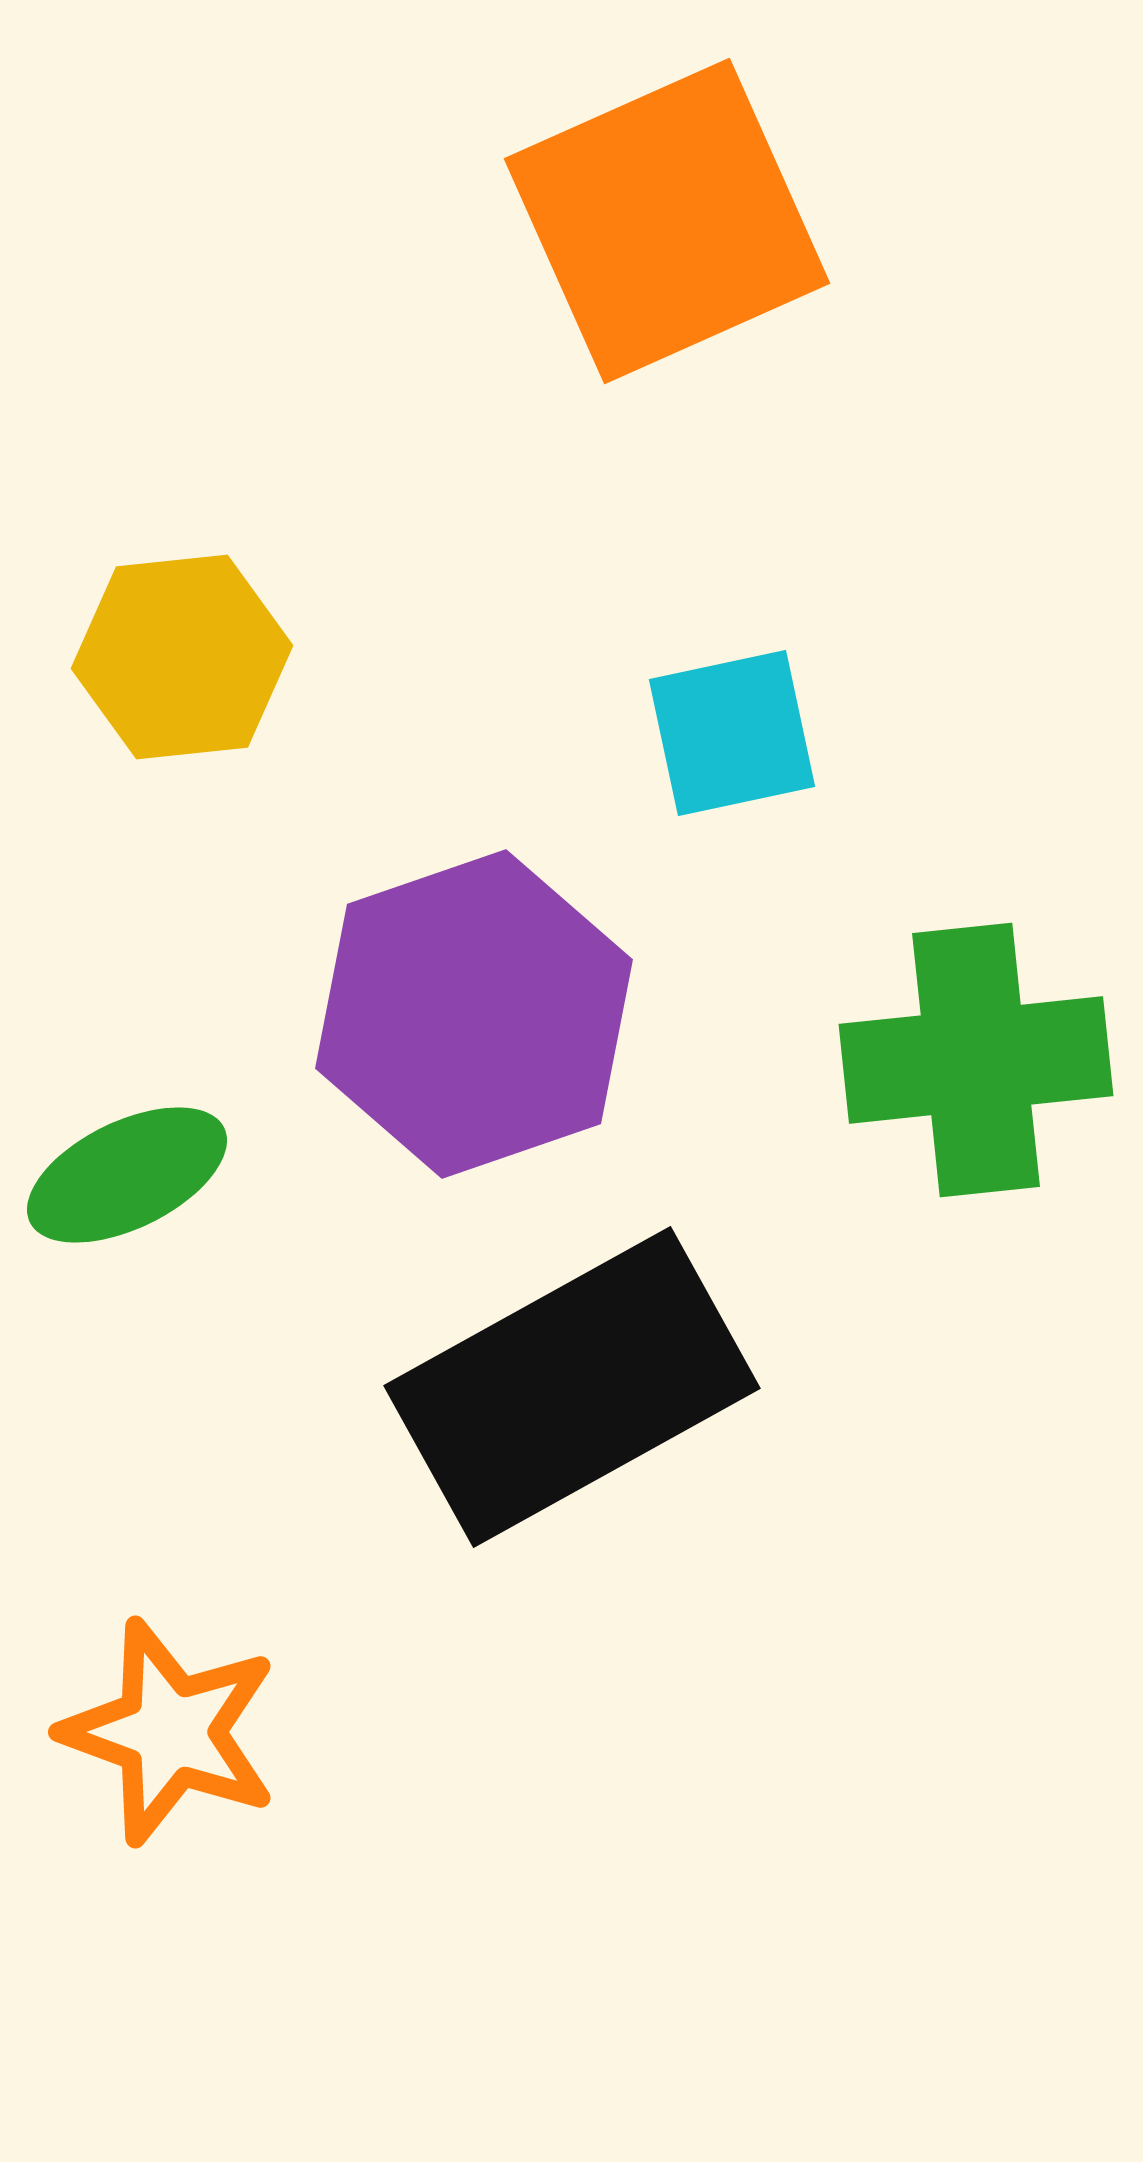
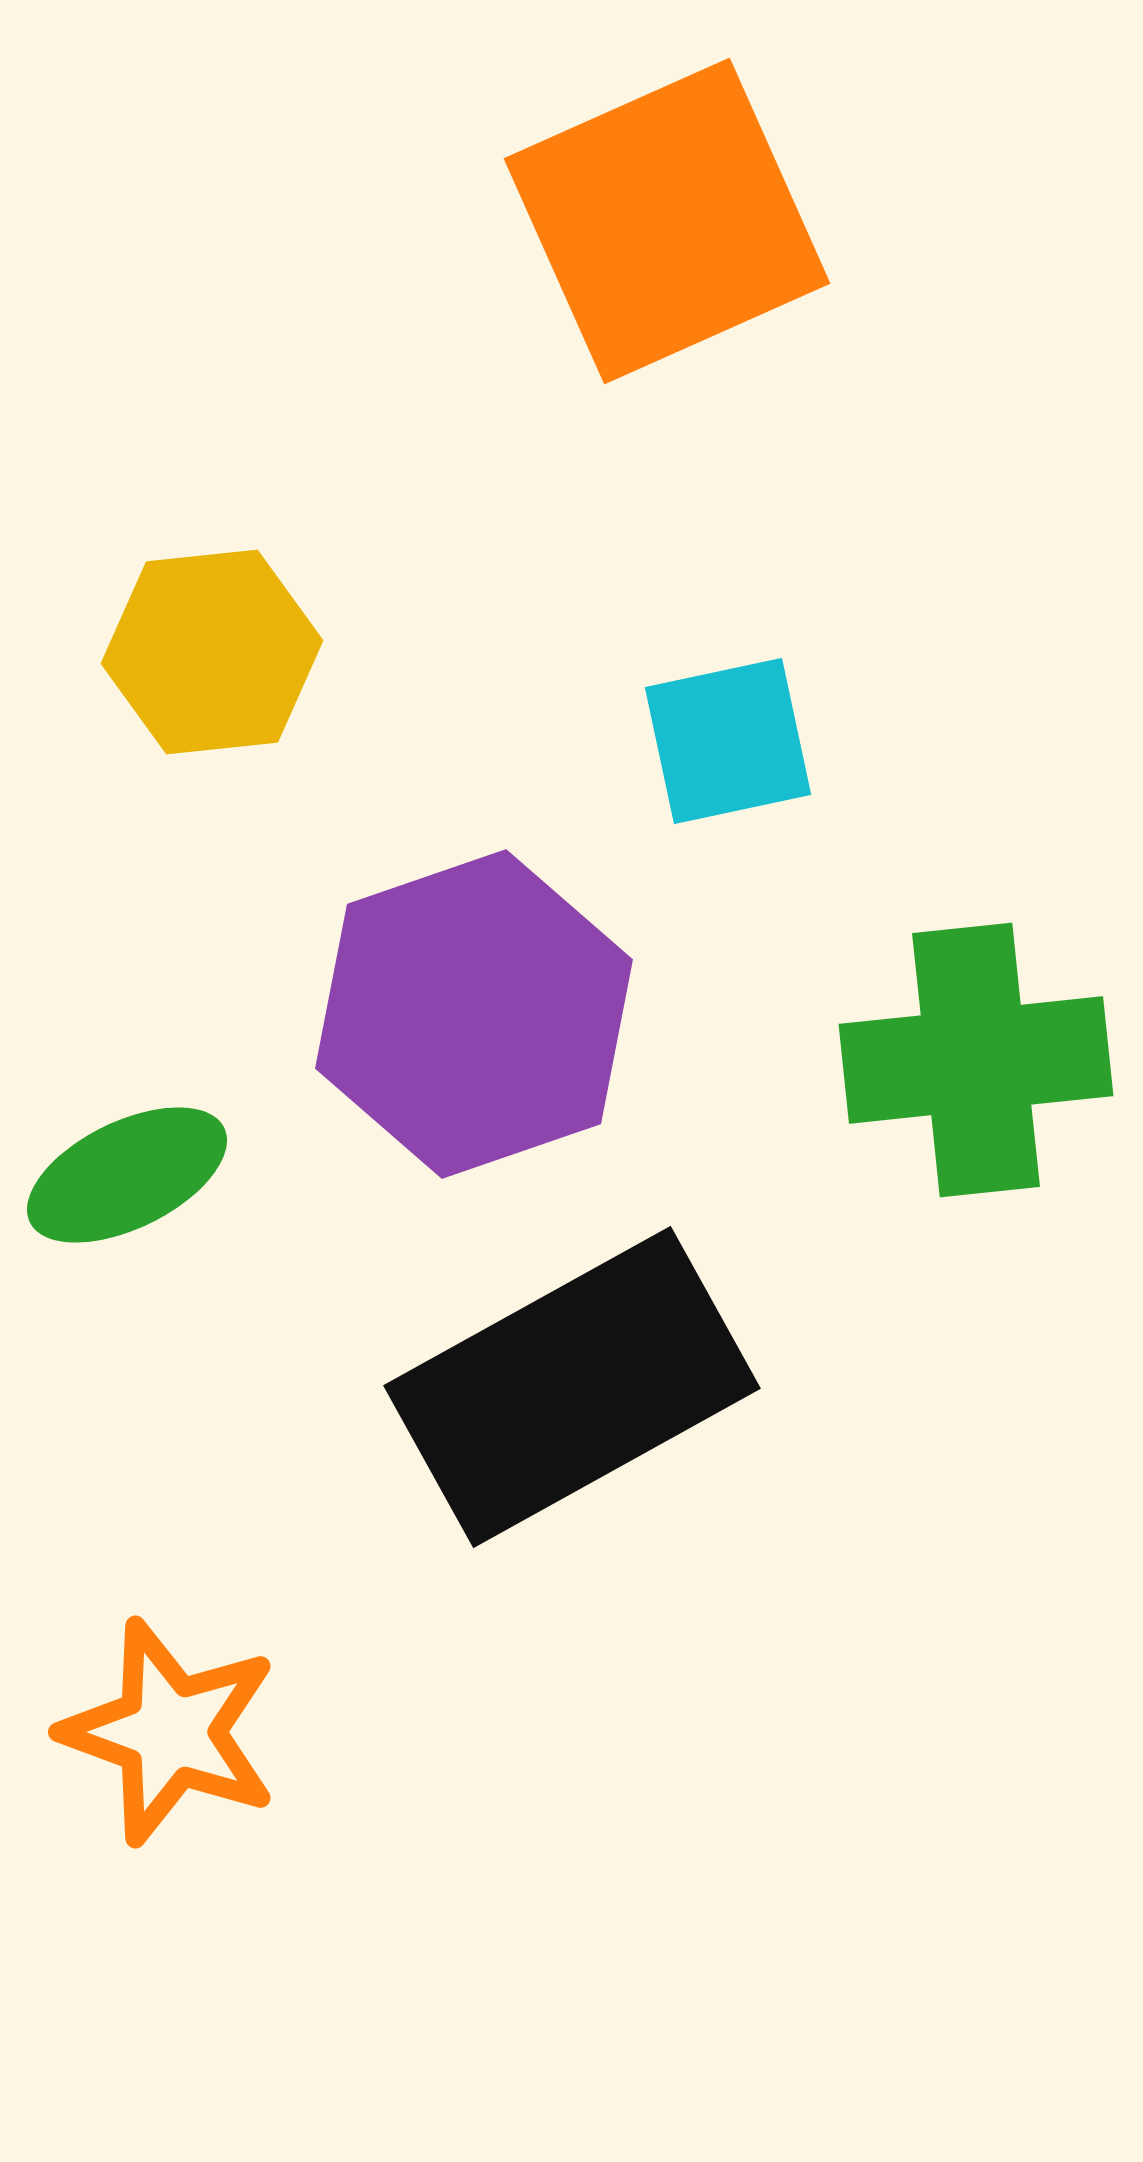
yellow hexagon: moved 30 px right, 5 px up
cyan square: moved 4 px left, 8 px down
